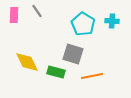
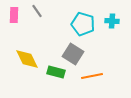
cyan pentagon: rotated 15 degrees counterclockwise
gray square: rotated 15 degrees clockwise
yellow diamond: moved 3 px up
